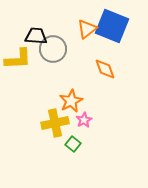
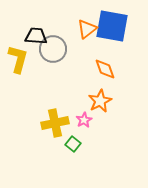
blue square: rotated 12 degrees counterclockwise
yellow L-shape: rotated 72 degrees counterclockwise
orange star: moved 29 px right
